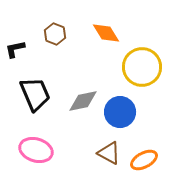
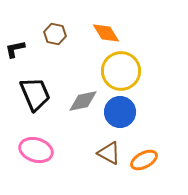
brown hexagon: rotated 10 degrees counterclockwise
yellow circle: moved 21 px left, 4 px down
